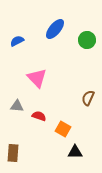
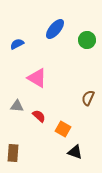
blue semicircle: moved 3 px down
pink triangle: rotated 15 degrees counterclockwise
red semicircle: rotated 24 degrees clockwise
black triangle: rotated 21 degrees clockwise
